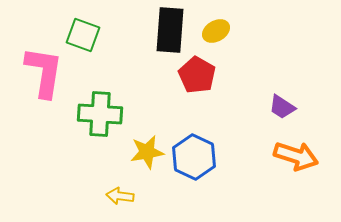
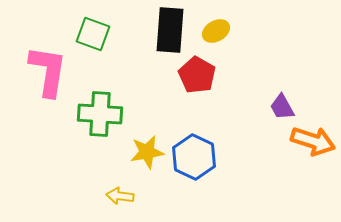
green square: moved 10 px right, 1 px up
pink L-shape: moved 4 px right, 1 px up
purple trapezoid: rotated 28 degrees clockwise
orange arrow: moved 17 px right, 15 px up
